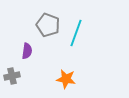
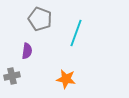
gray pentagon: moved 8 px left, 6 px up
